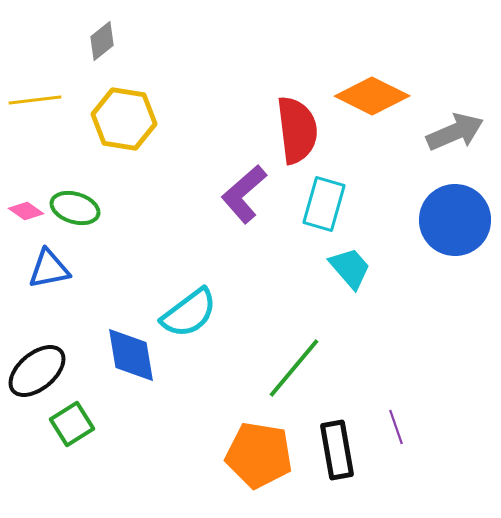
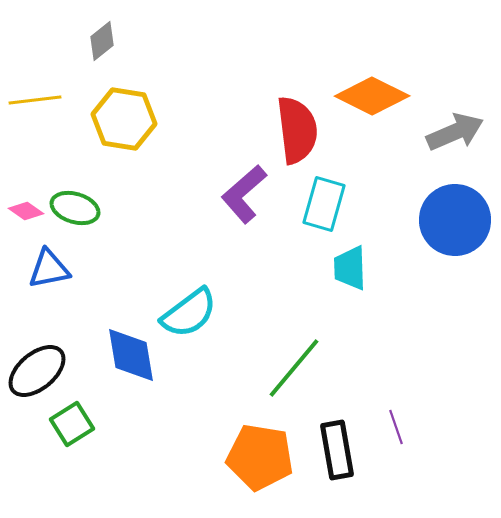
cyan trapezoid: rotated 141 degrees counterclockwise
orange pentagon: moved 1 px right, 2 px down
